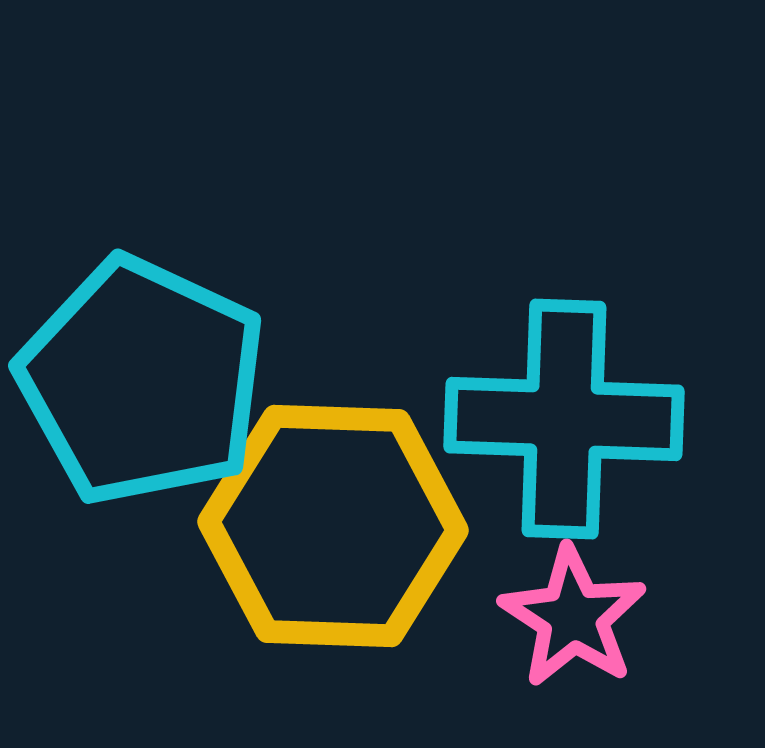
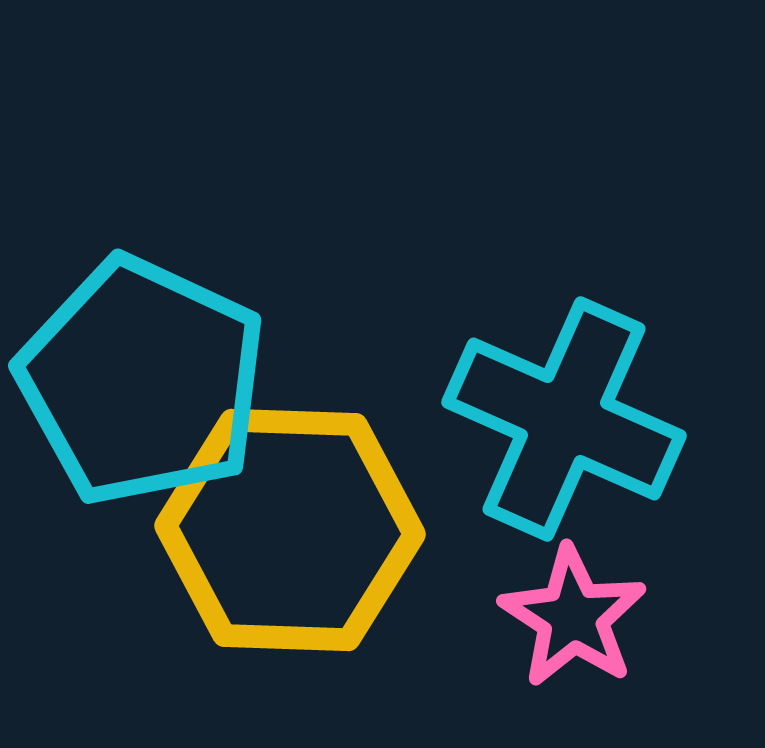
cyan cross: rotated 22 degrees clockwise
yellow hexagon: moved 43 px left, 4 px down
